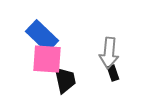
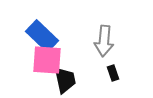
gray arrow: moved 5 px left, 12 px up
pink square: moved 1 px down
